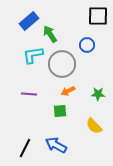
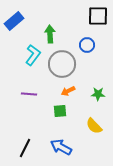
blue rectangle: moved 15 px left
green arrow: rotated 30 degrees clockwise
cyan L-shape: rotated 135 degrees clockwise
blue arrow: moved 5 px right, 2 px down
